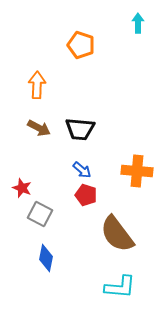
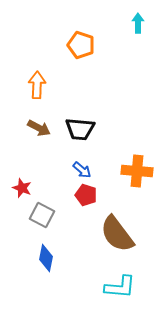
gray square: moved 2 px right, 1 px down
